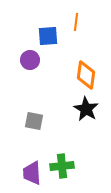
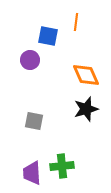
blue square: rotated 15 degrees clockwise
orange diamond: rotated 32 degrees counterclockwise
black star: rotated 25 degrees clockwise
